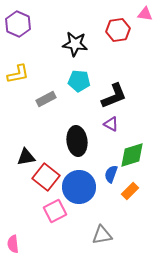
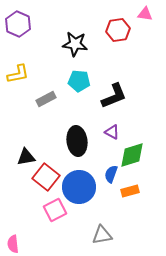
purple triangle: moved 1 px right, 8 px down
orange rectangle: rotated 30 degrees clockwise
pink square: moved 1 px up
